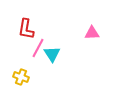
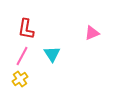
pink triangle: rotated 21 degrees counterclockwise
pink line: moved 16 px left, 8 px down
yellow cross: moved 1 px left, 2 px down; rotated 35 degrees clockwise
